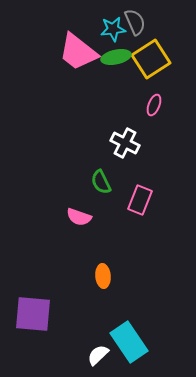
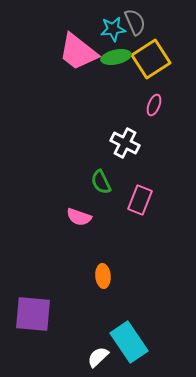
white semicircle: moved 2 px down
